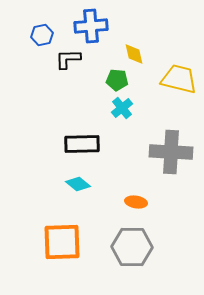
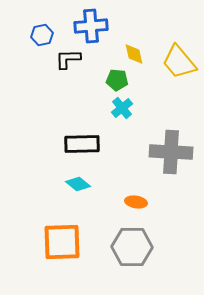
yellow trapezoid: moved 17 px up; rotated 144 degrees counterclockwise
